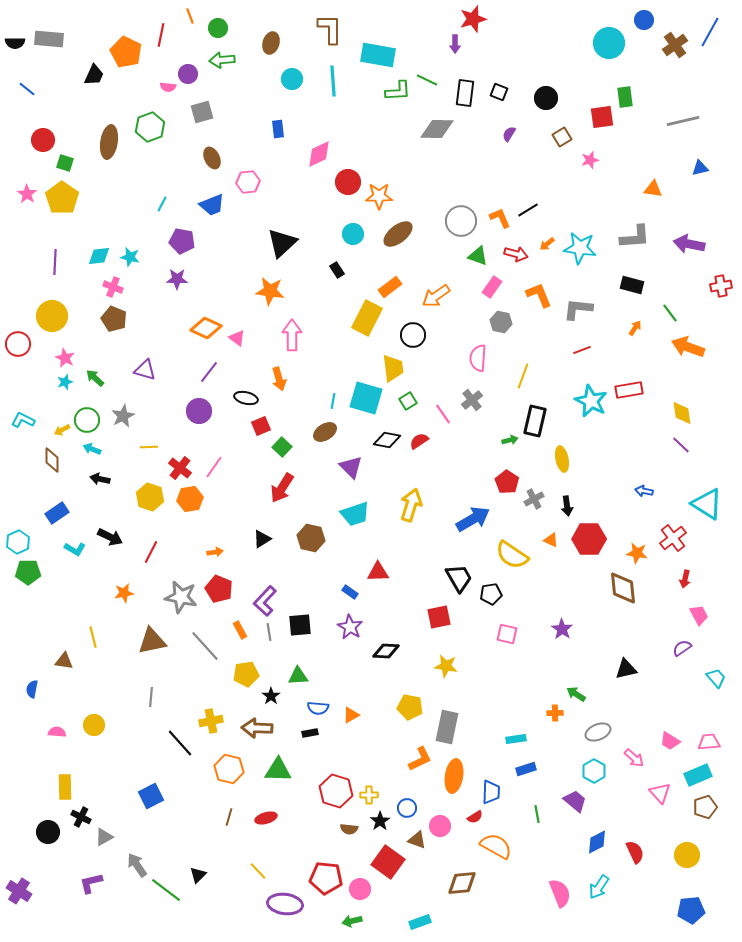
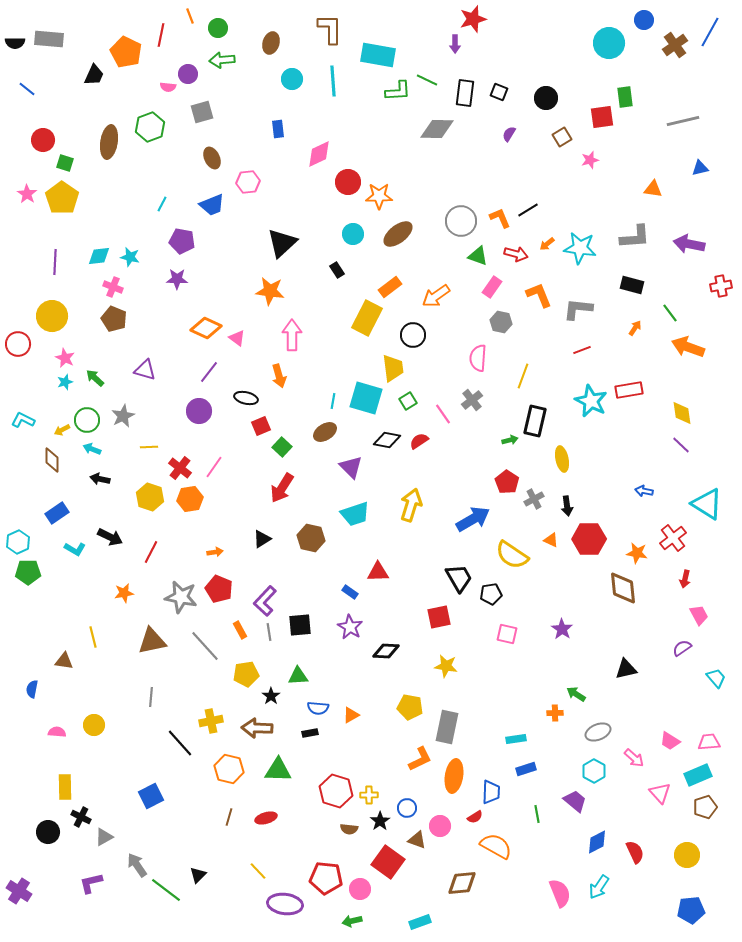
orange arrow at (279, 379): moved 3 px up
